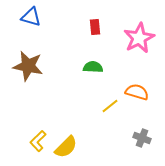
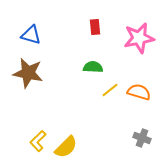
blue triangle: moved 18 px down
pink star: rotated 16 degrees clockwise
brown star: moved 7 px down
orange semicircle: moved 2 px right
yellow line: moved 16 px up
